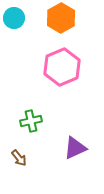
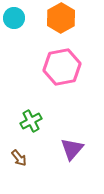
pink hexagon: rotated 12 degrees clockwise
green cross: rotated 15 degrees counterclockwise
purple triangle: moved 3 px left, 1 px down; rotated 25 degrees counterclockwise
